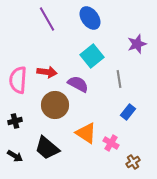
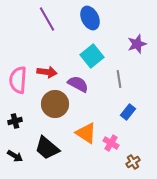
blue ellipse: rotated 10 degrees clockwise
brown circle: moved 1 px up
